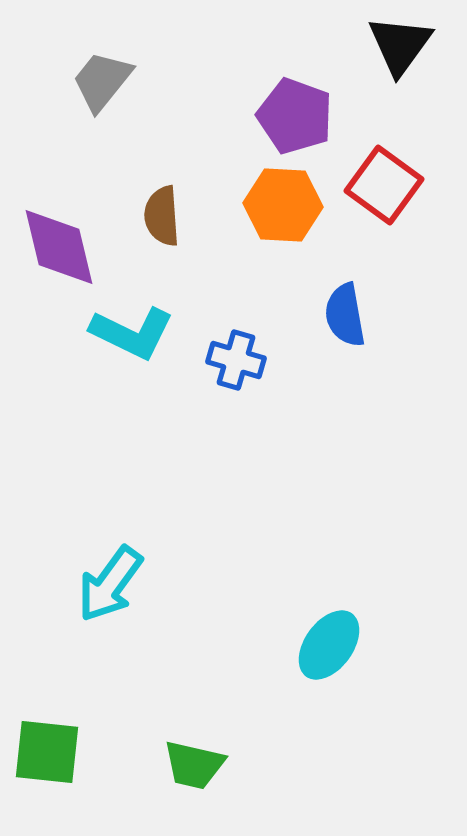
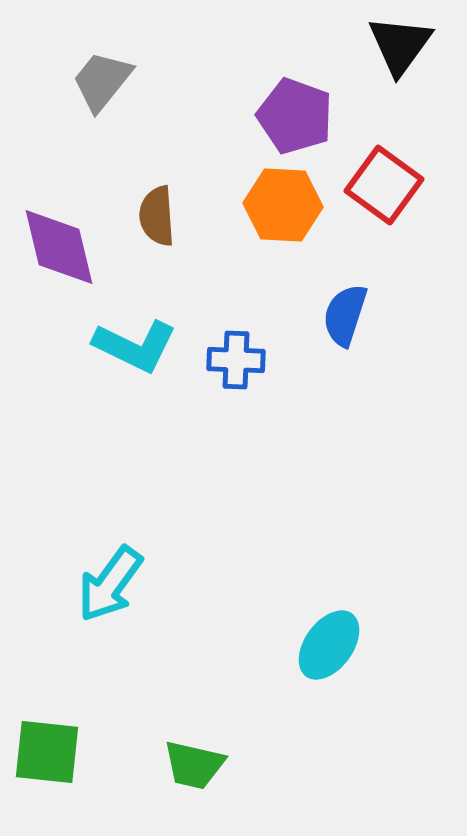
brown semicircle: moved 5 px left
blue semicircle: rotated 28 degrees clockwise
cyan L-shape: moved 3 px right, 13 px down
blue cross: rotated 14 degrees counterclockwise
